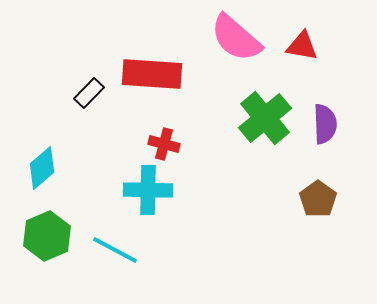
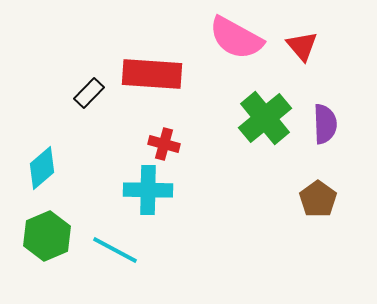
pink semicircle: rotated 12 degrees counterclockwise
red triangle: rotated 40 degrees clockwise
